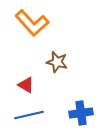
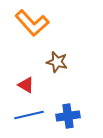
blue cross: moved 13 px left, 3 px down
